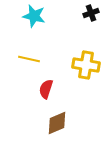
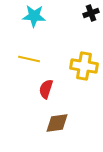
cyan star: rotated 10 degrees counterclockwise
yellow cross: moved 2 px left, 1 px down
brown diamond: rotated 15 degrees clockwise
